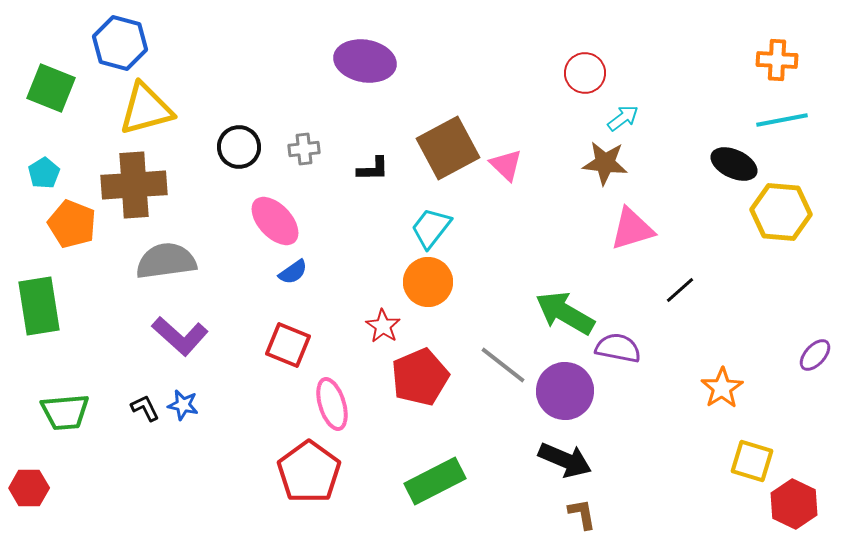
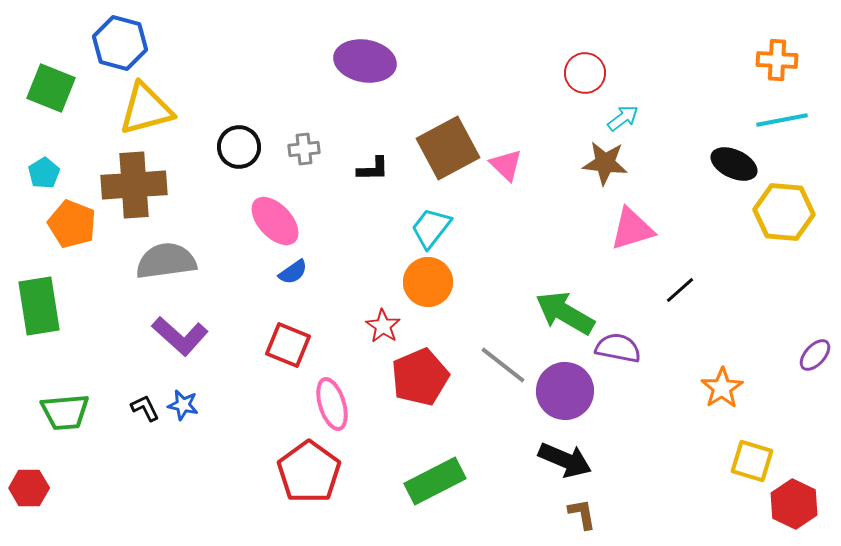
yellow hexagon at (781, 212): moved 3 px right
